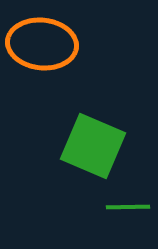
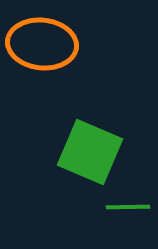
green square: moved 3 px left, 6 px down
